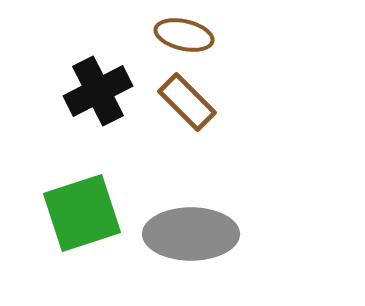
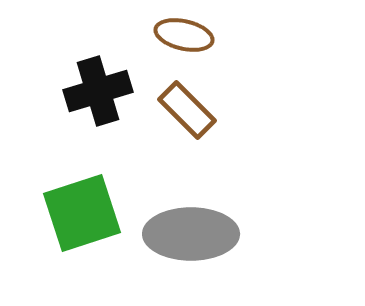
black cross: rotated 10 degrees clockwise
brown rectangle: moved 8 px down
